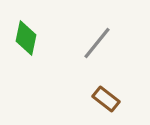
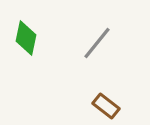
brown rectangle: moved 7 px down
